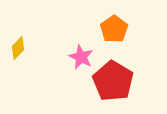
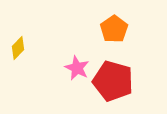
pink star: moved 4 px left, 11 px down
red pentagon: rotated 15 degrees counterclockwise
